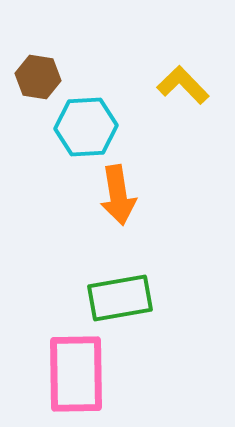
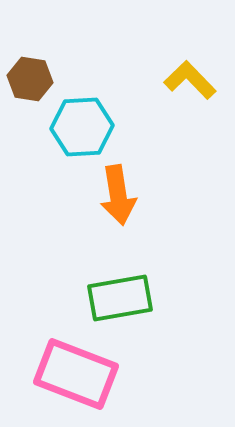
brown hexagon: moved 8 px left, 2 px down
yellow L-shape: moved 7 px right, 5 px up
cyan hexagon: moved 4 px left
pink rectangle: rotated 68 degrees counterclockwise
